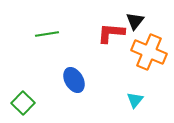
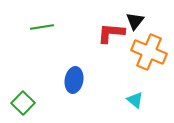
green line: moved 5 px left, 7 px up
blue ellipse: rotated 40 degrees clockwise
cyan triangle: rotated 30 degrees counterclockwise
